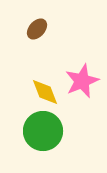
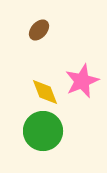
brown ellipse: moved 2 px right, 1 px down
